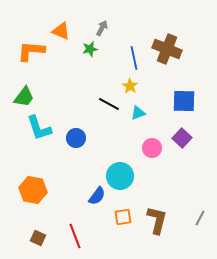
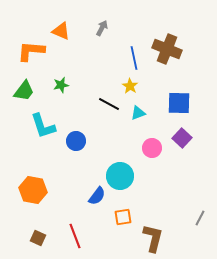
green star: moved 29 px left, 36 px down
green trapezoid: moved 6 px up
blue square: moved 5 px left, 2 px down
cyan L-shape: moved 4 px right, 2 px up
blue circle: moved 3 px down
brown L-shape: moved 4 px left, 18 px down
